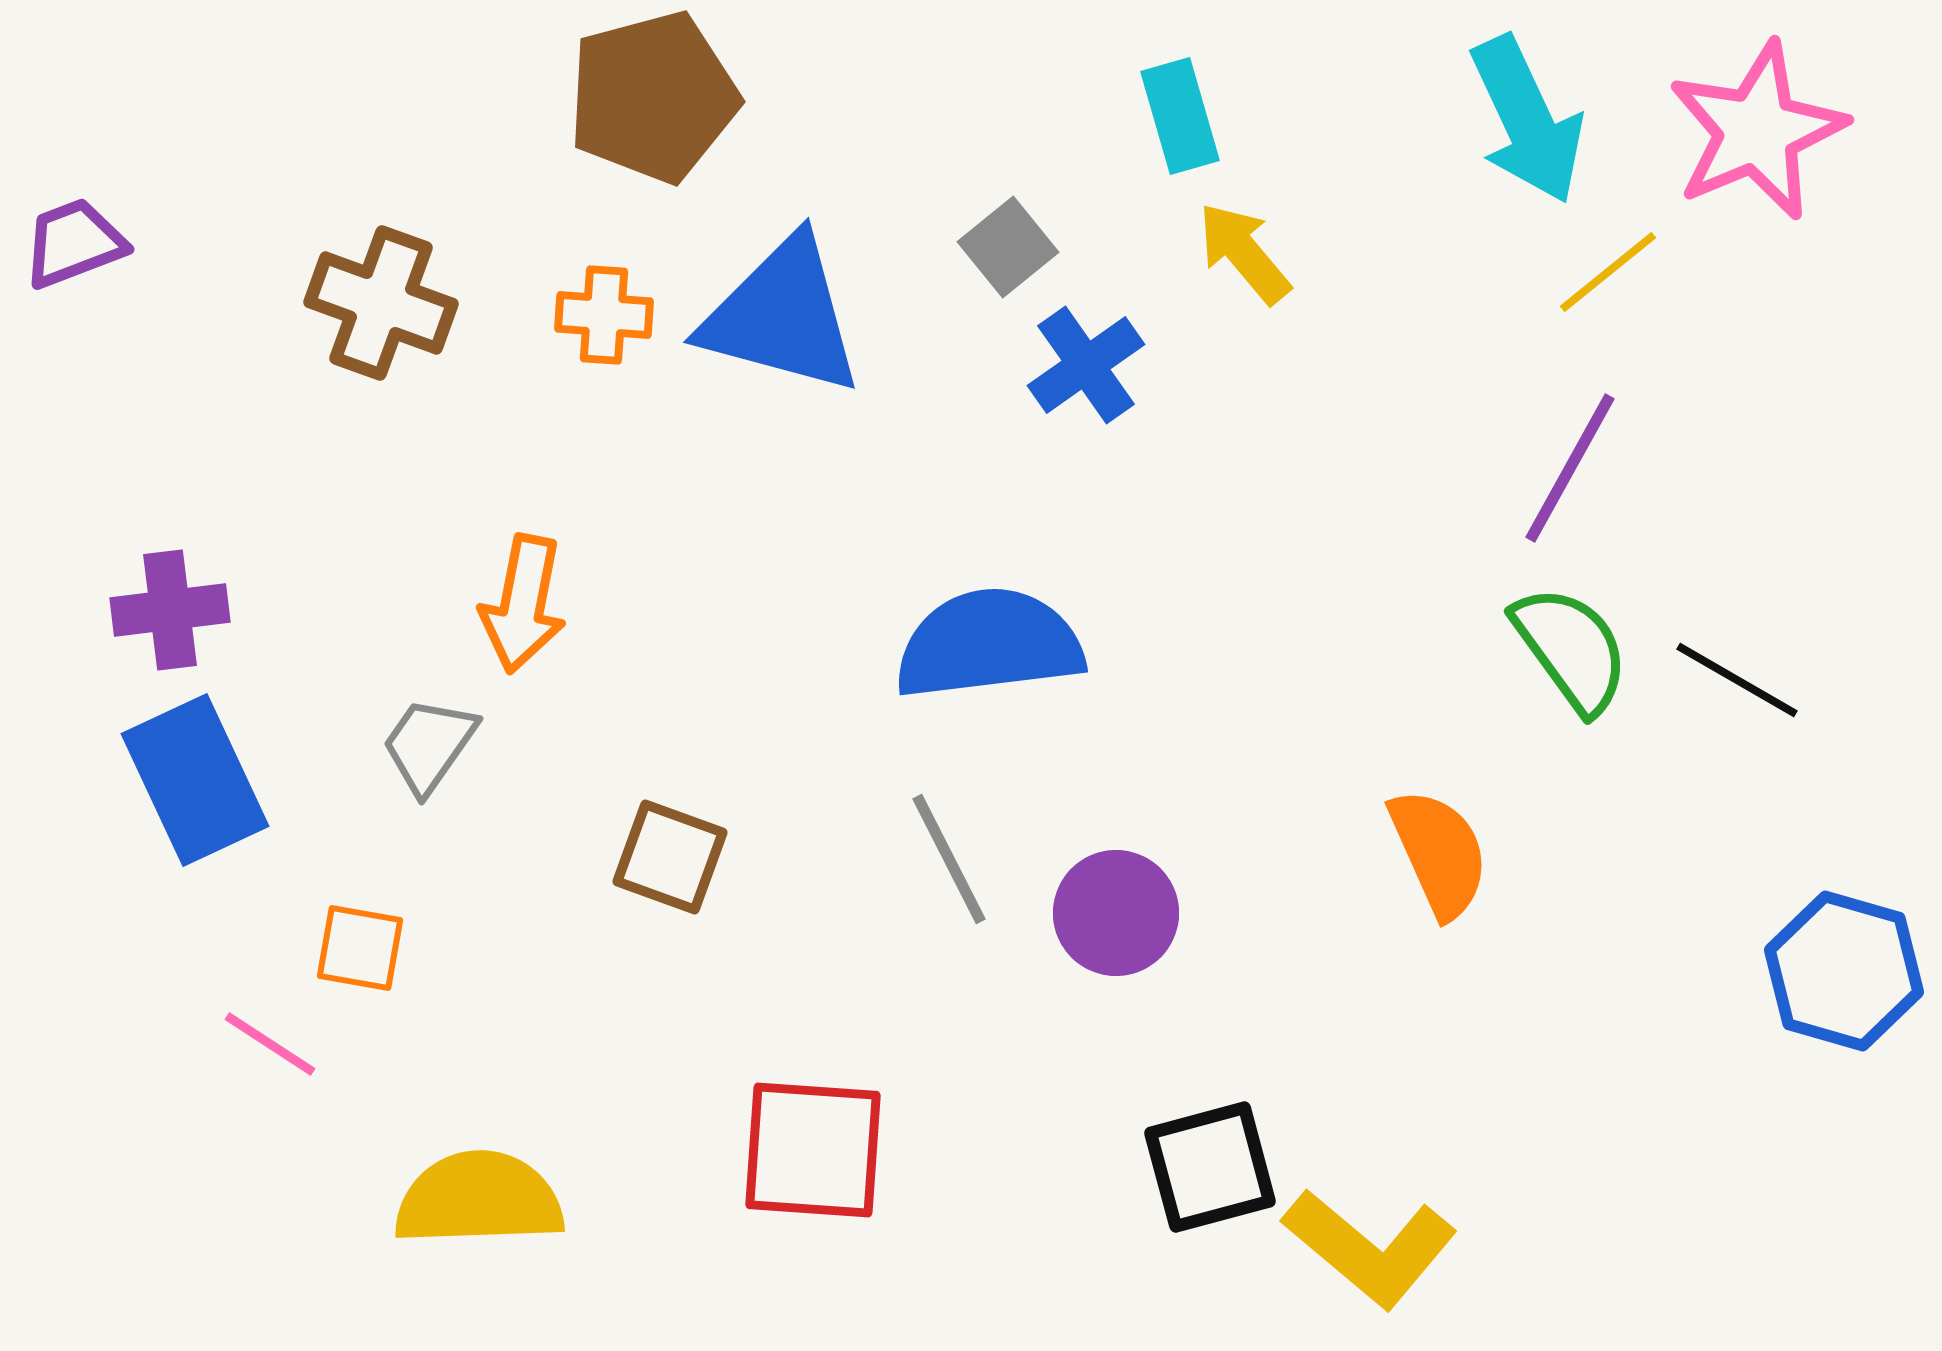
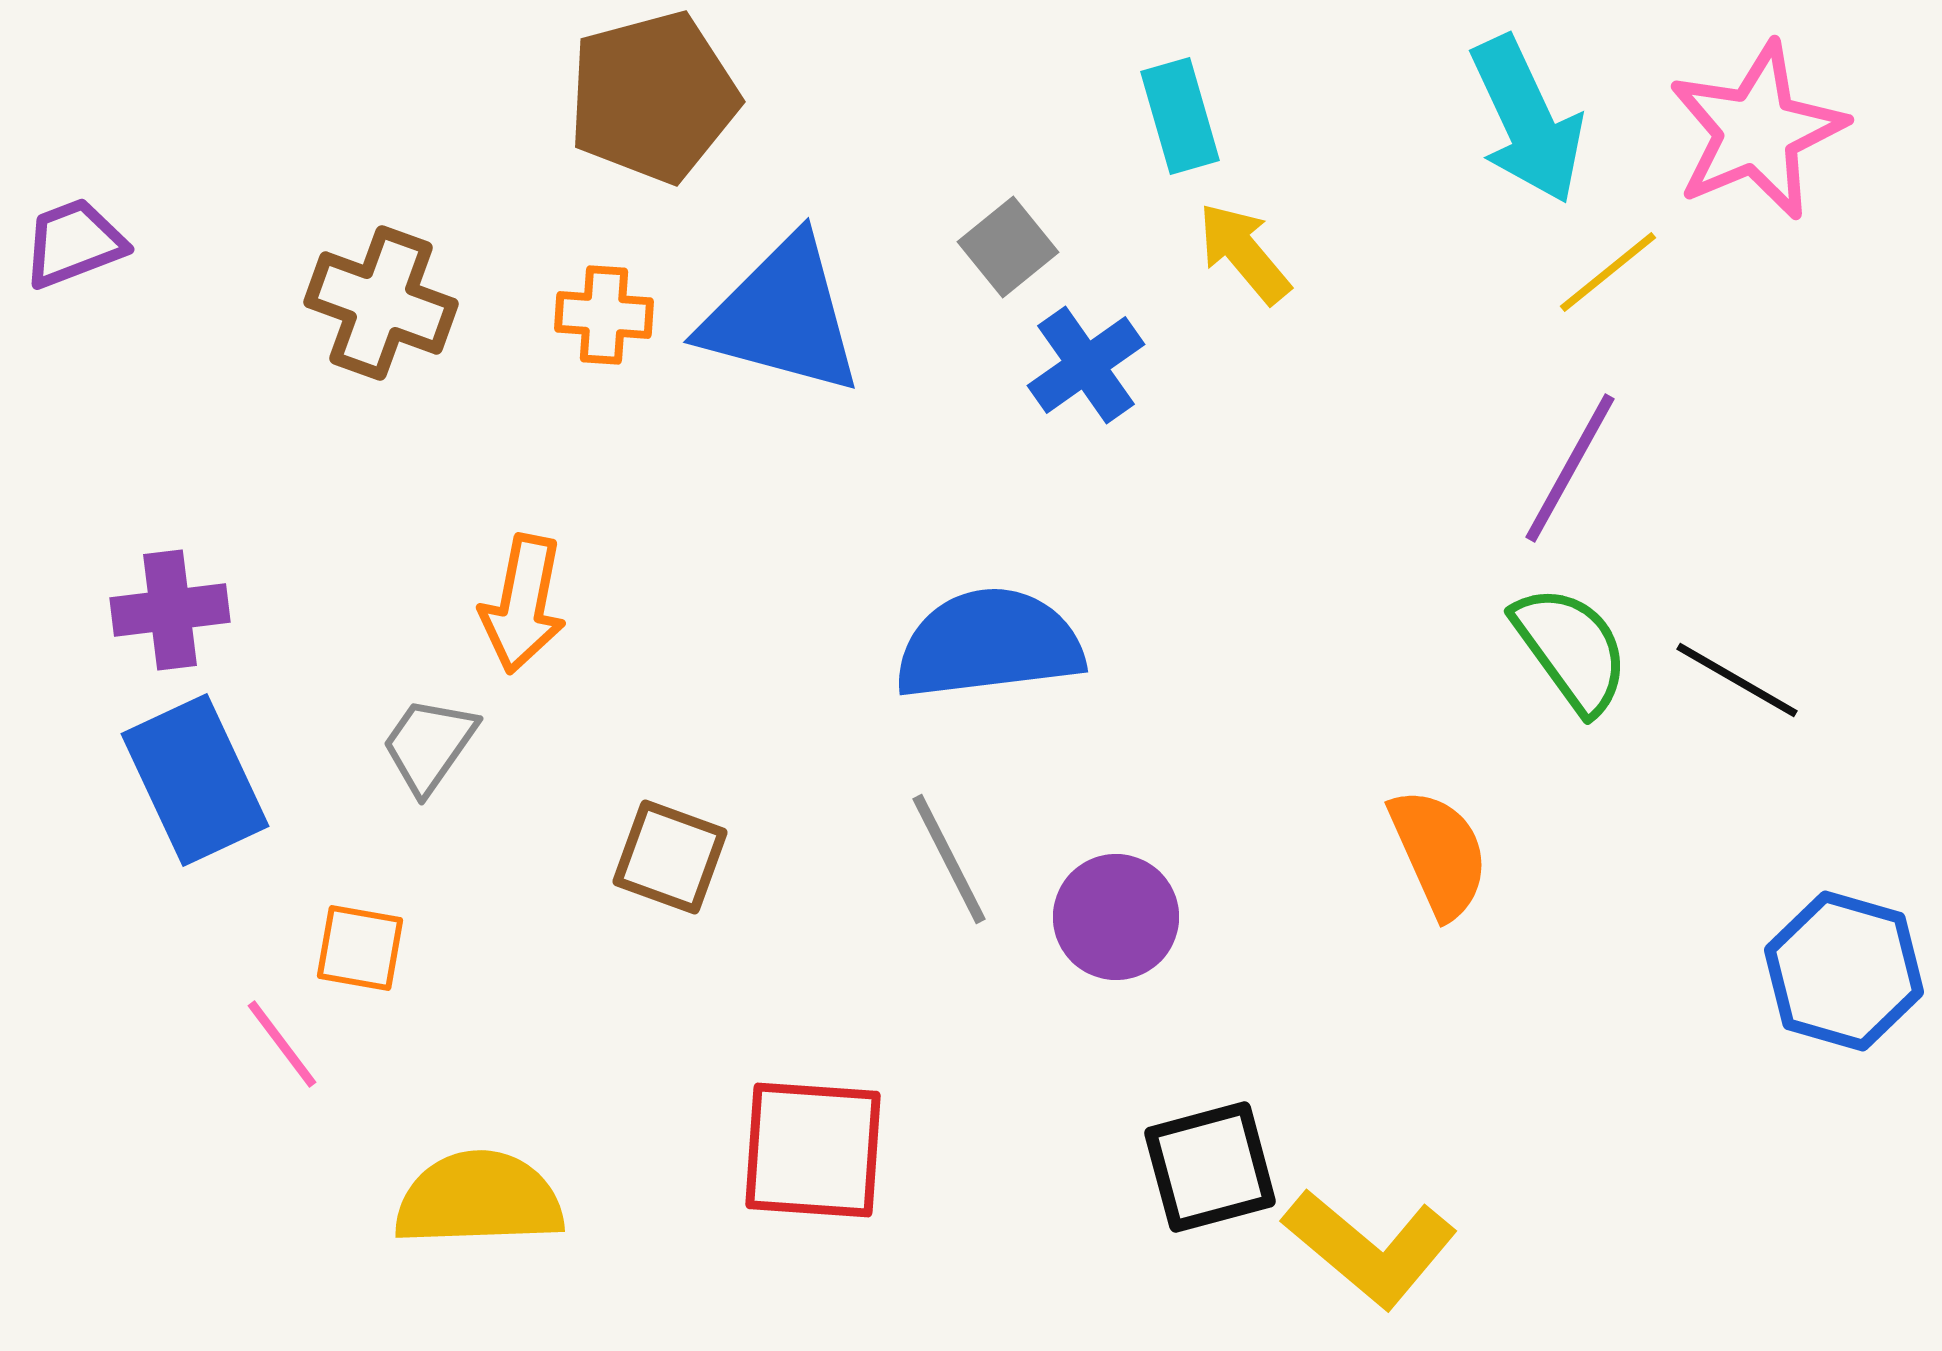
purple circle: moved 4 px down
pink line: moved 12 px right; rotated 20 degrees clockwise
